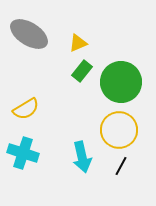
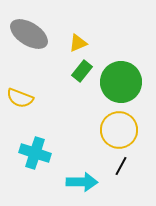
yellow semicircle: moved 6 px left, 11 px up; rotated 52 degrees clockwise
cyan cross: moved 12 px right
cyan arrow: moved 25 px down; rotated 76 degrees counterclockwise
